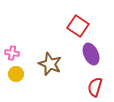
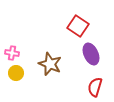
yellow circle: moved 1 px up
